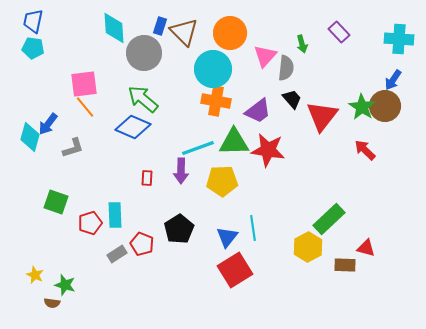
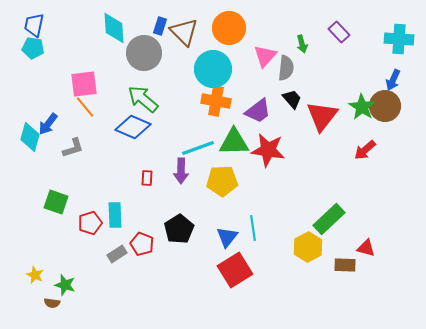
blue trapezoid at (33, 21): moved 1 px right, 4 px down
orange circle at (230, 33): moved 1 px left, 5 px up
blue arrow at (393, 80): rotated 10 degrees counterclockwise
red arrow at (365, 150): rotated 85 degrees counterclockwise
